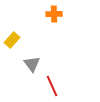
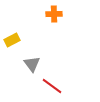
yellow rectangle: rotated 21 degrees clockwise
red line: rotated 30 degrees counterclockwise
